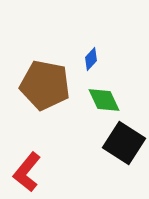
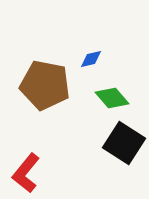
blue diamond: rotated 35 degrees clockwise
green diamond: moved 8 px right, 2 px up; rotated 16 degrees counterclockwise
red L-shape: moved 1 px left, 1 px down
